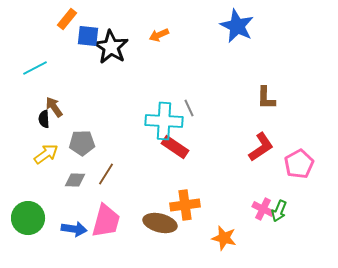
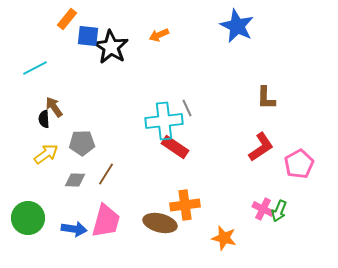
gray line: moved 2 px left
cyan cross: rotated 9 degrees counterclockwise
